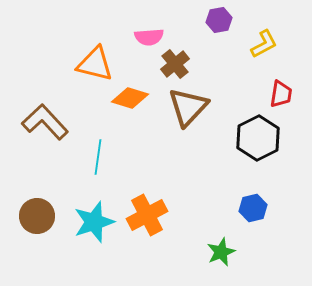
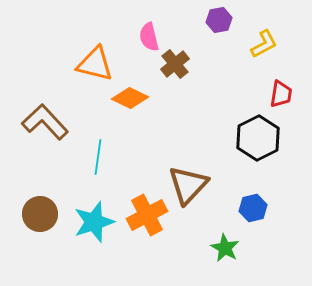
pink semicircle: rotated 80 degrees clockwise
orange diamond: rotated 9 degrees clockwise
brown triangle: moved 78 px down
brown circle: moved 3 px right, 2 px up
green star: moved 4 px right, 4 px up; rotated 20 degrees counterclockwise
